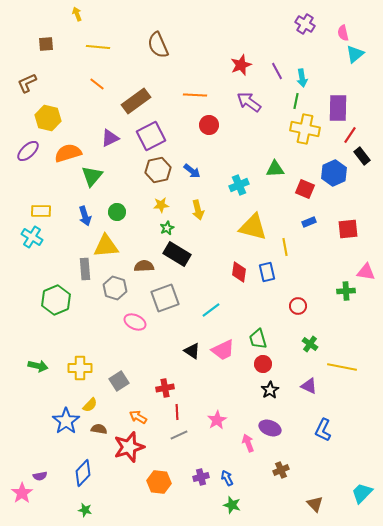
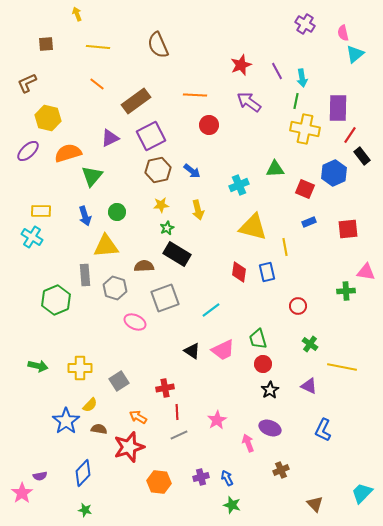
gray rectangle at (85, 269): moved 6 px down
